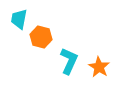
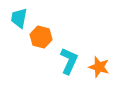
cyan trapezoid: moved 1 px up
orange star: rotated 15 degrees counterclockwise
